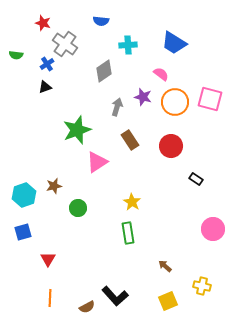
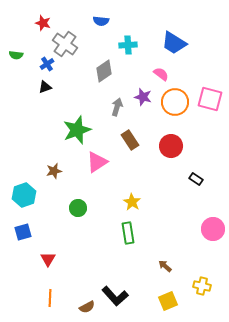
brown star: moved 15 px up
